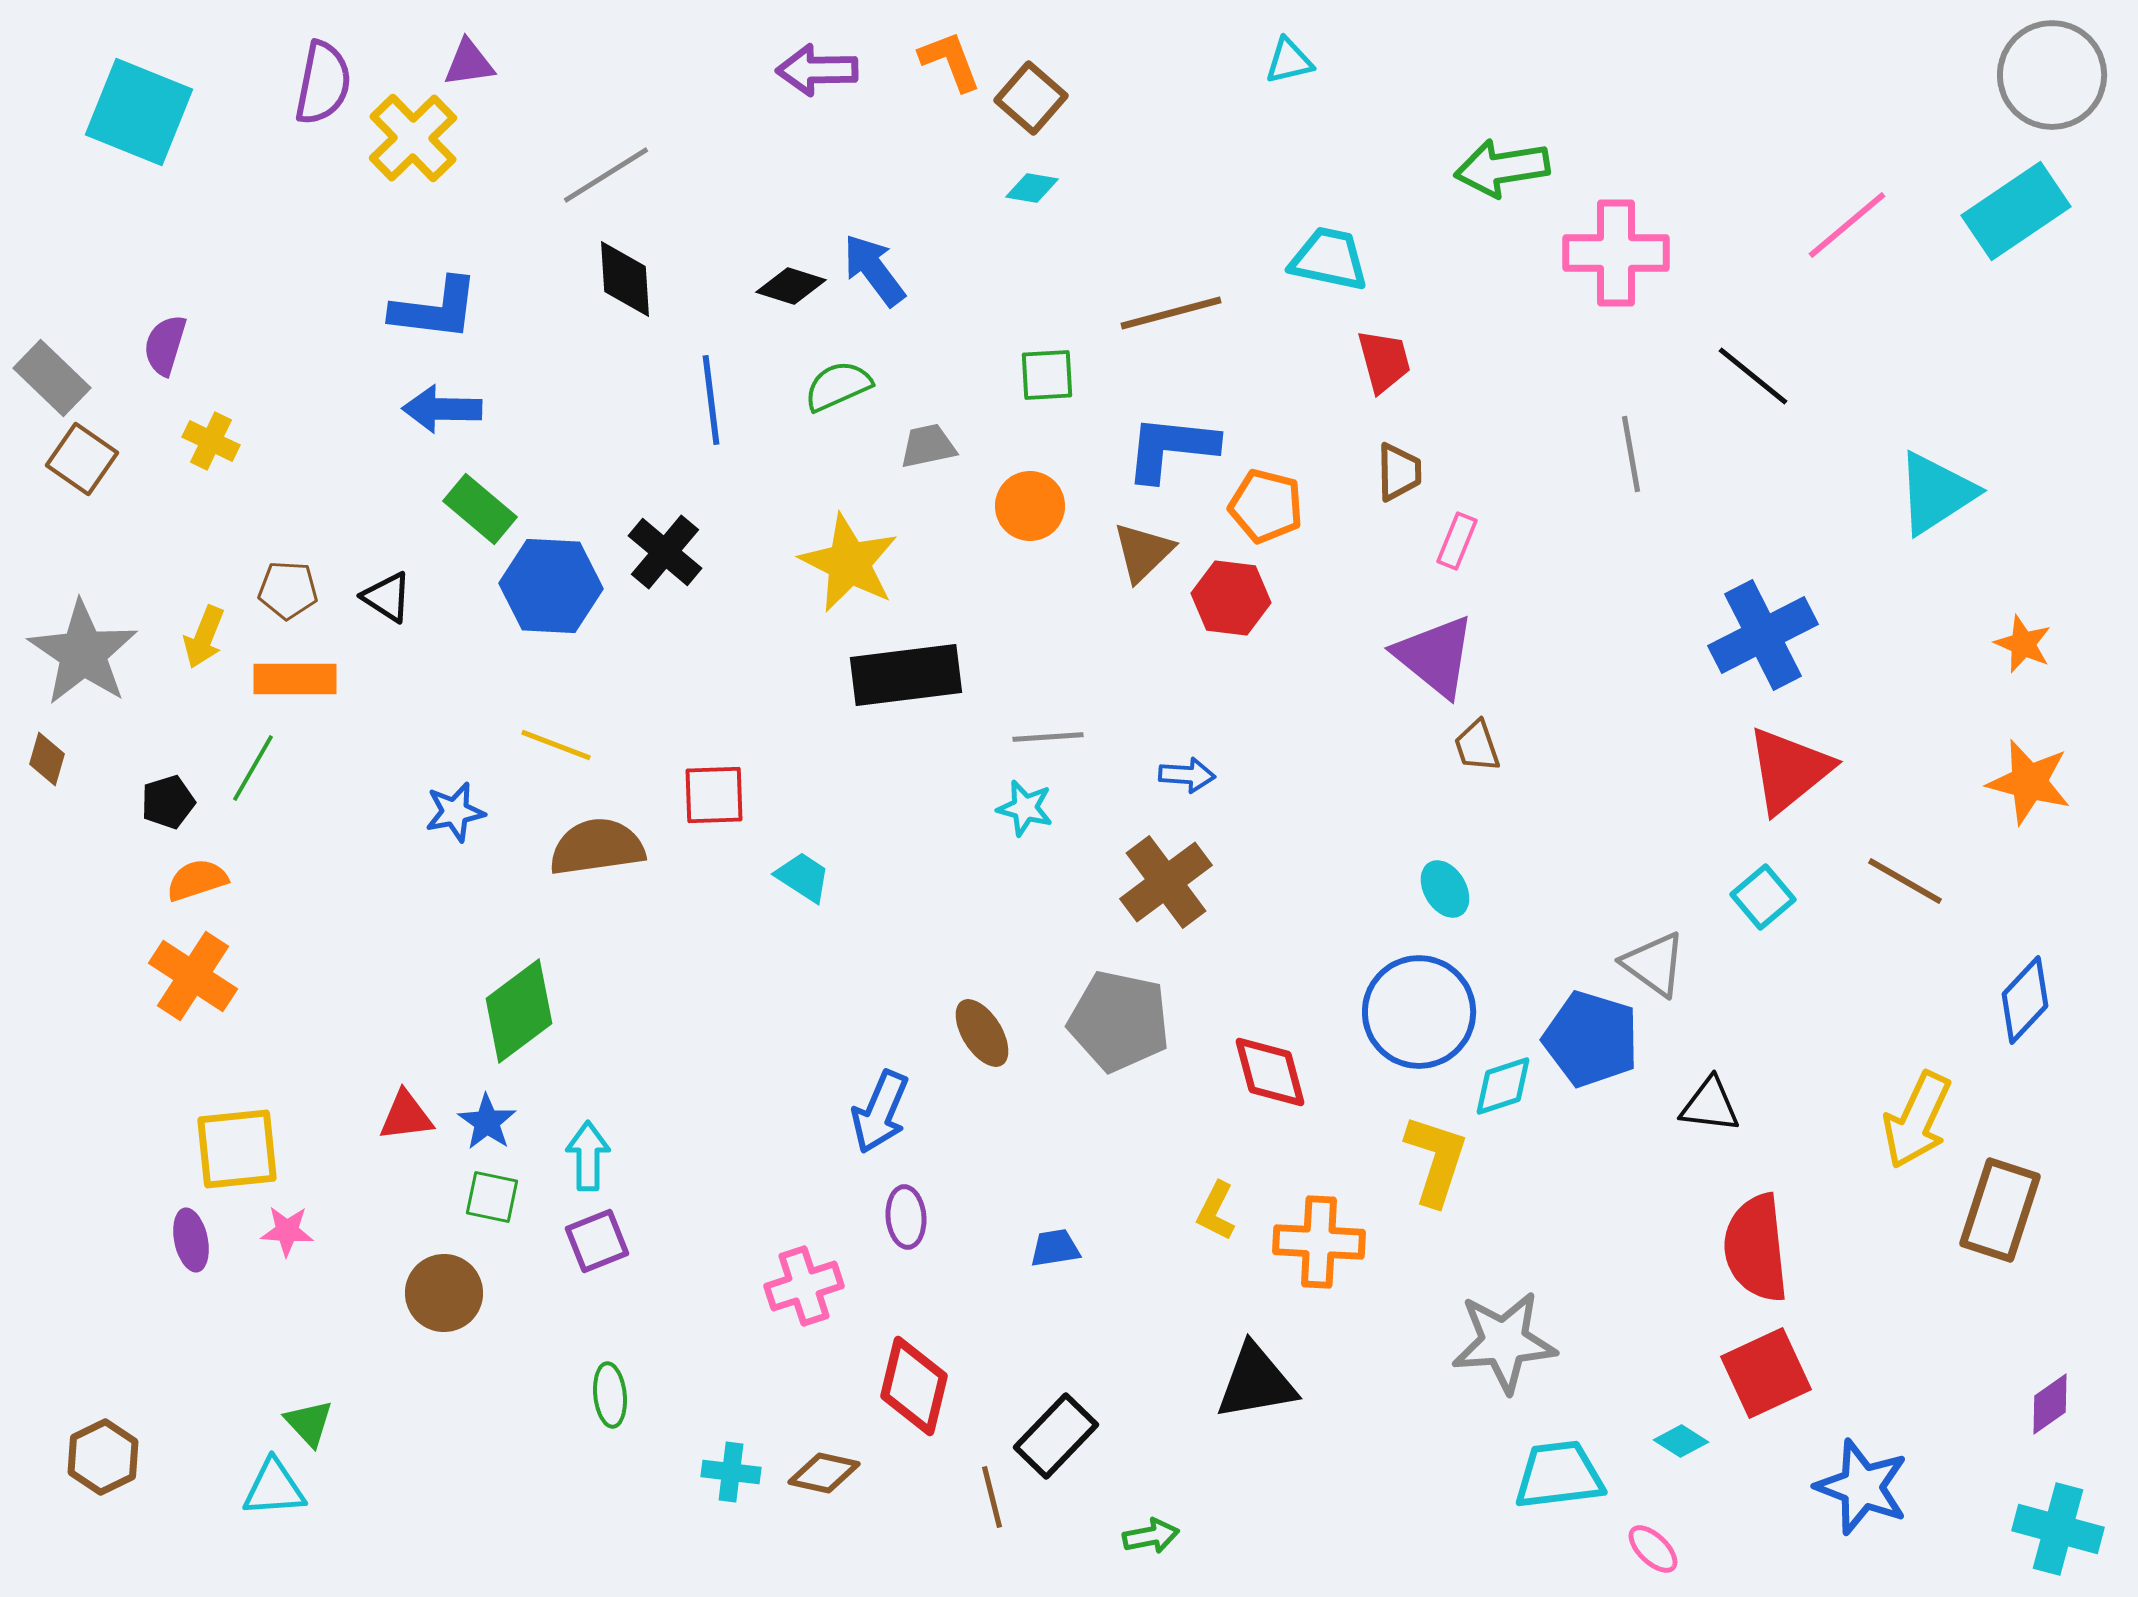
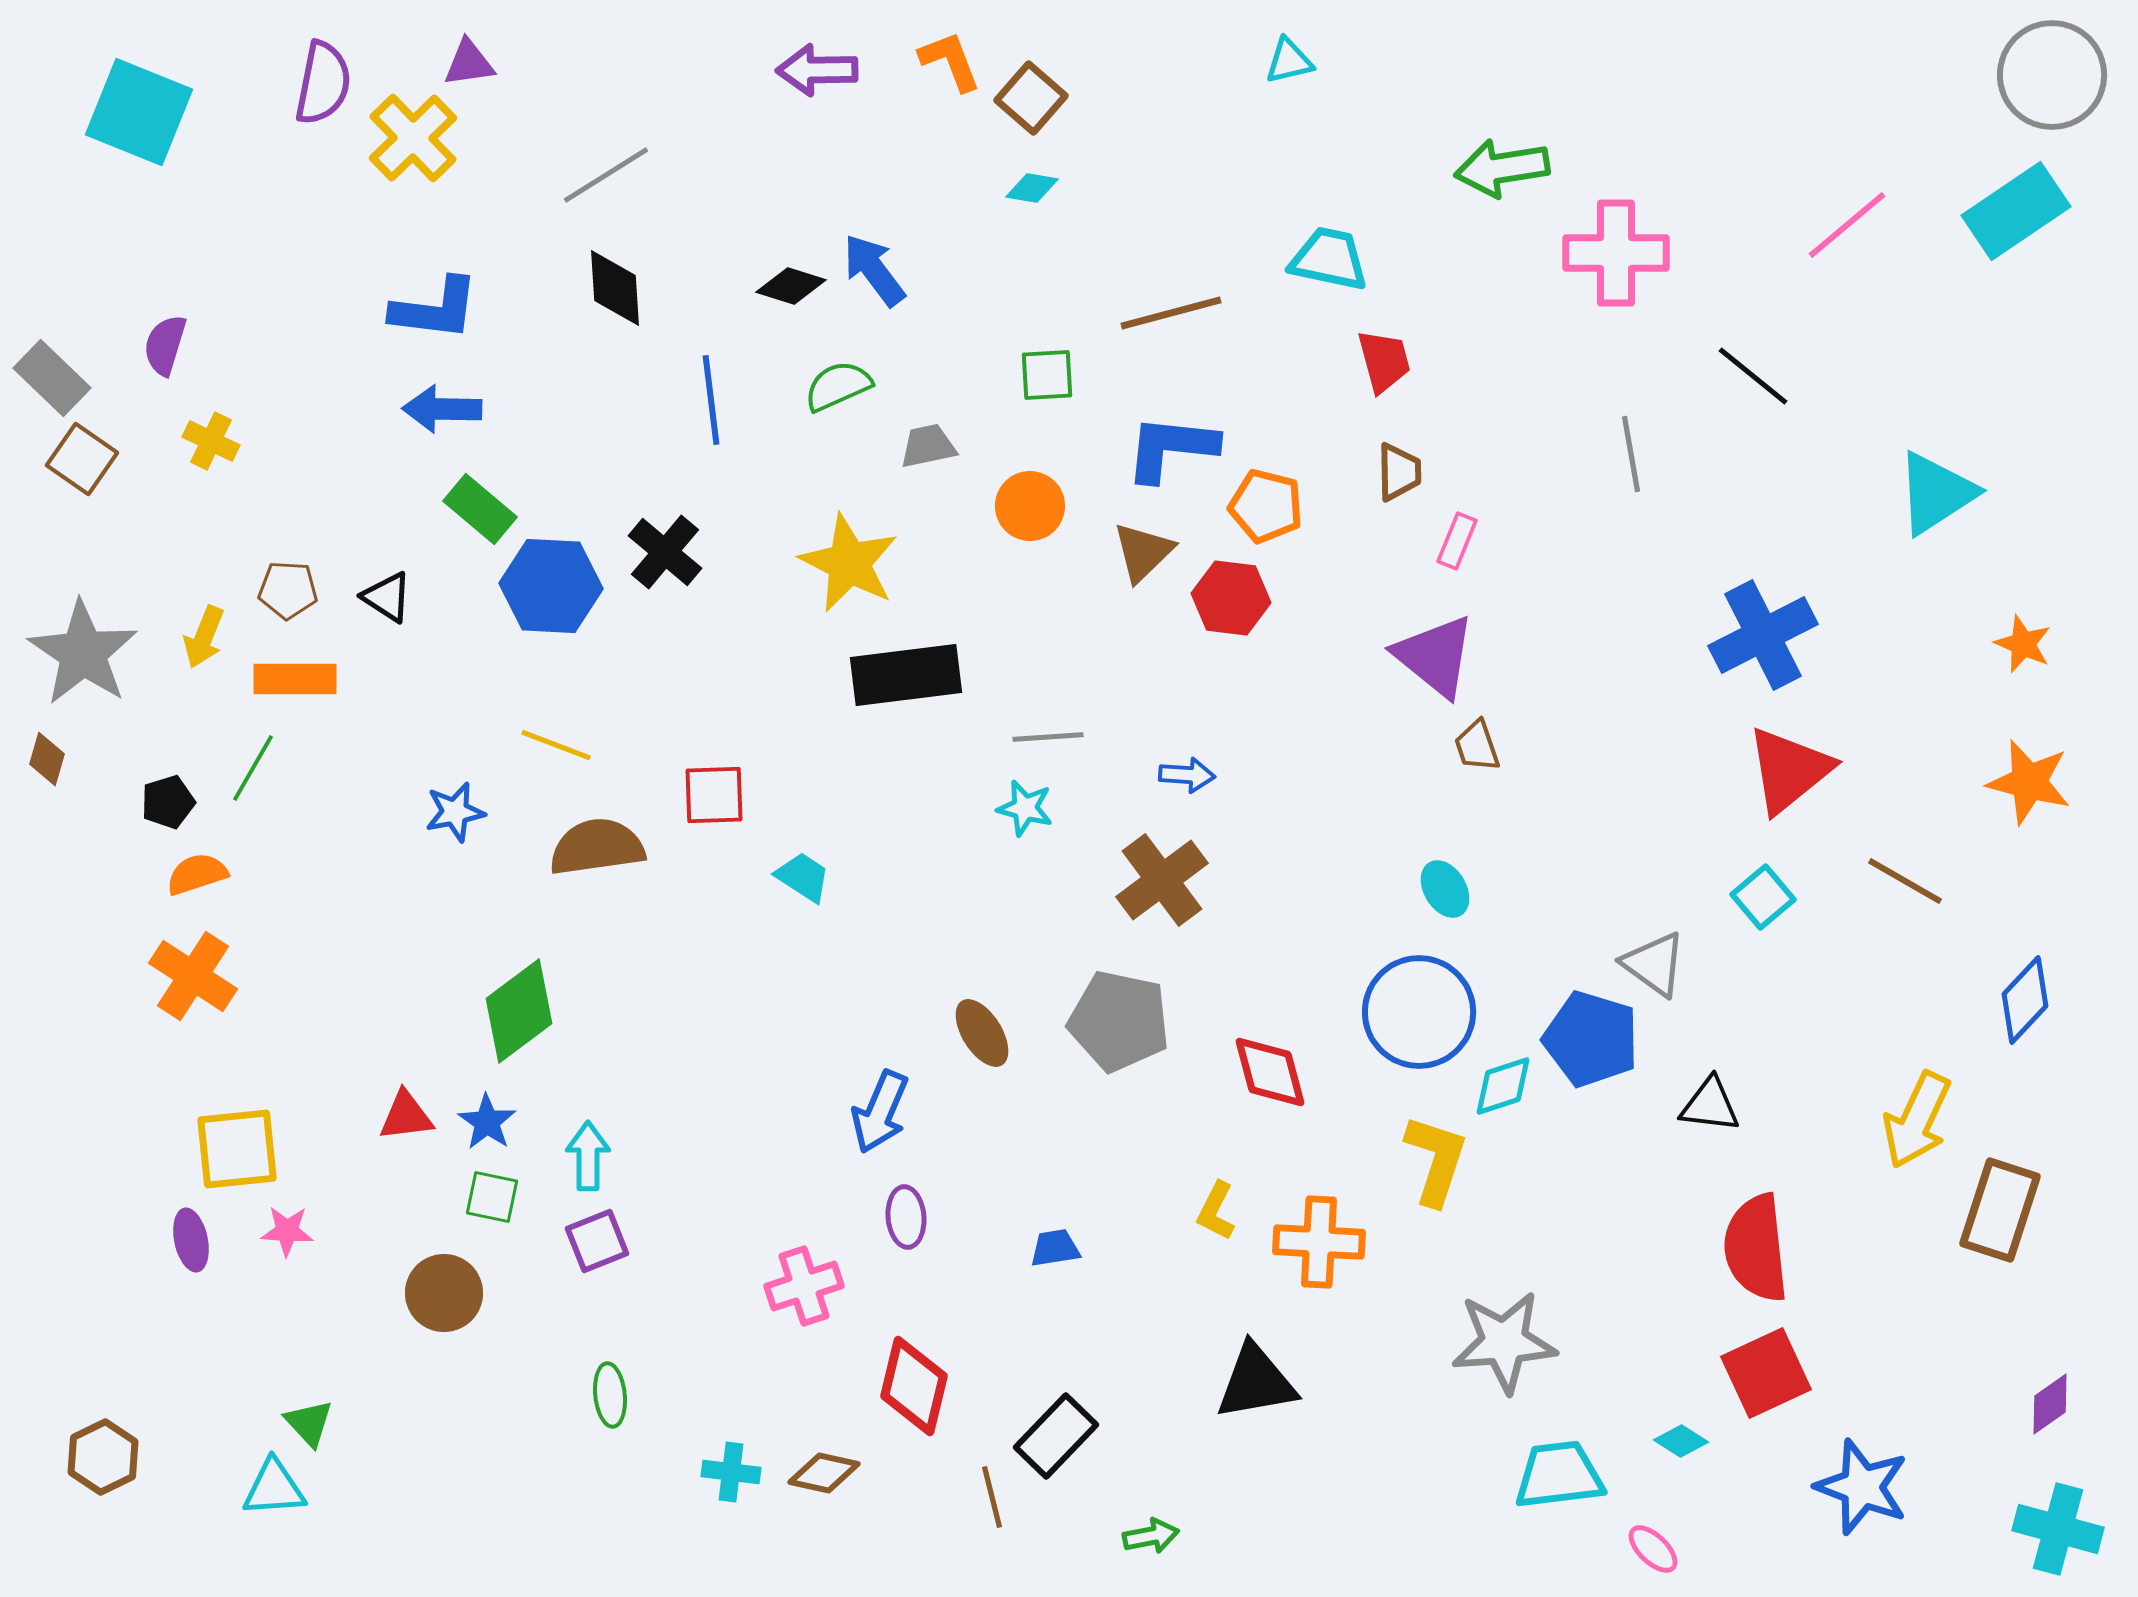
black diamond at (625, 279): moved 10 px left, 9 px down
orange semicircle at (197, 880): moved 6 px up
brown cross at (1166, 882): moved 4 px left, 2 px up
